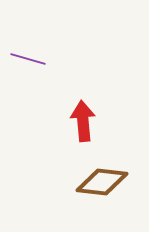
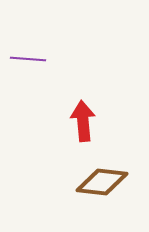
purple line: rotated 12 degrees counterclockwise
